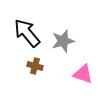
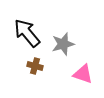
gray star: moved 3 px down
